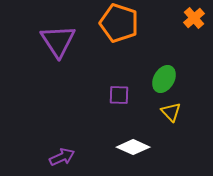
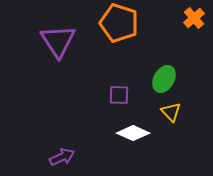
white diamond: moved 14 px up
